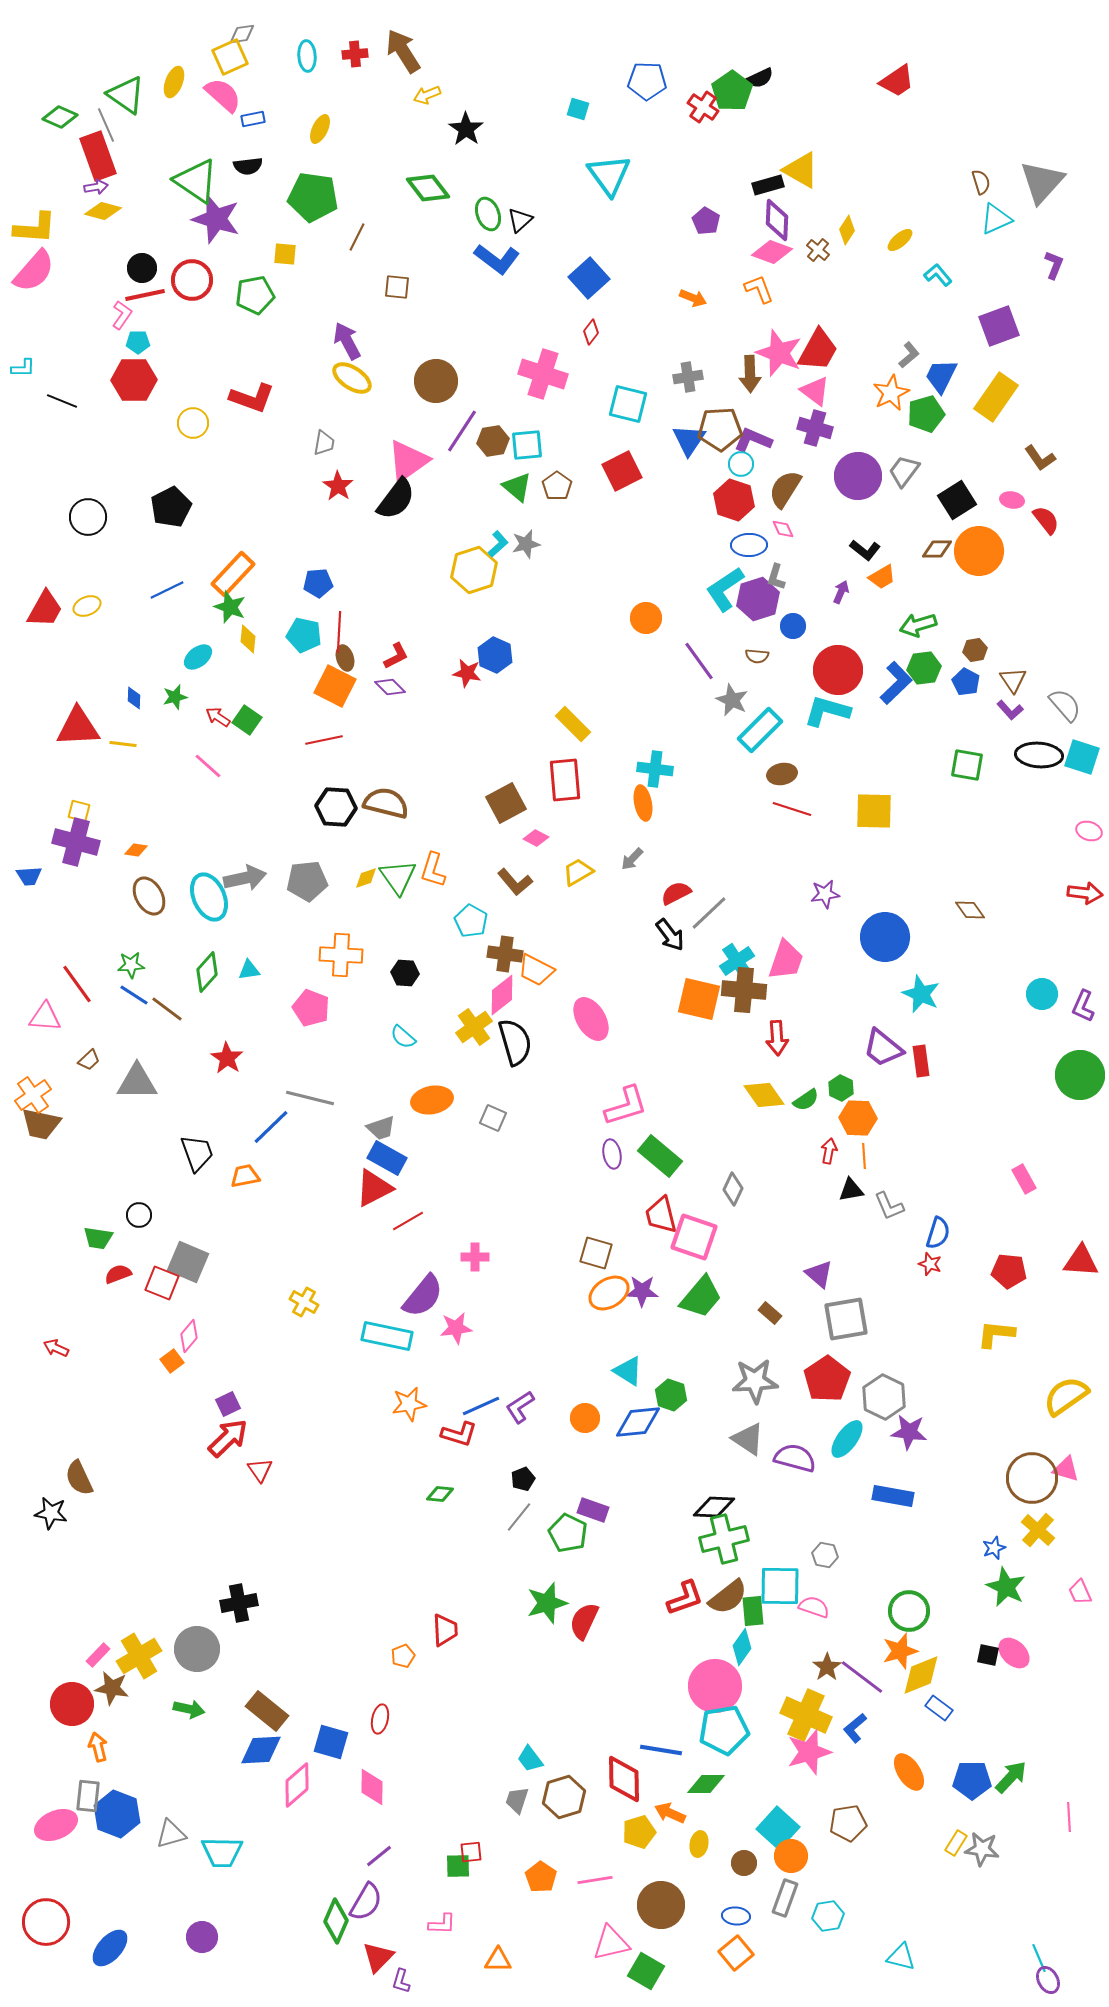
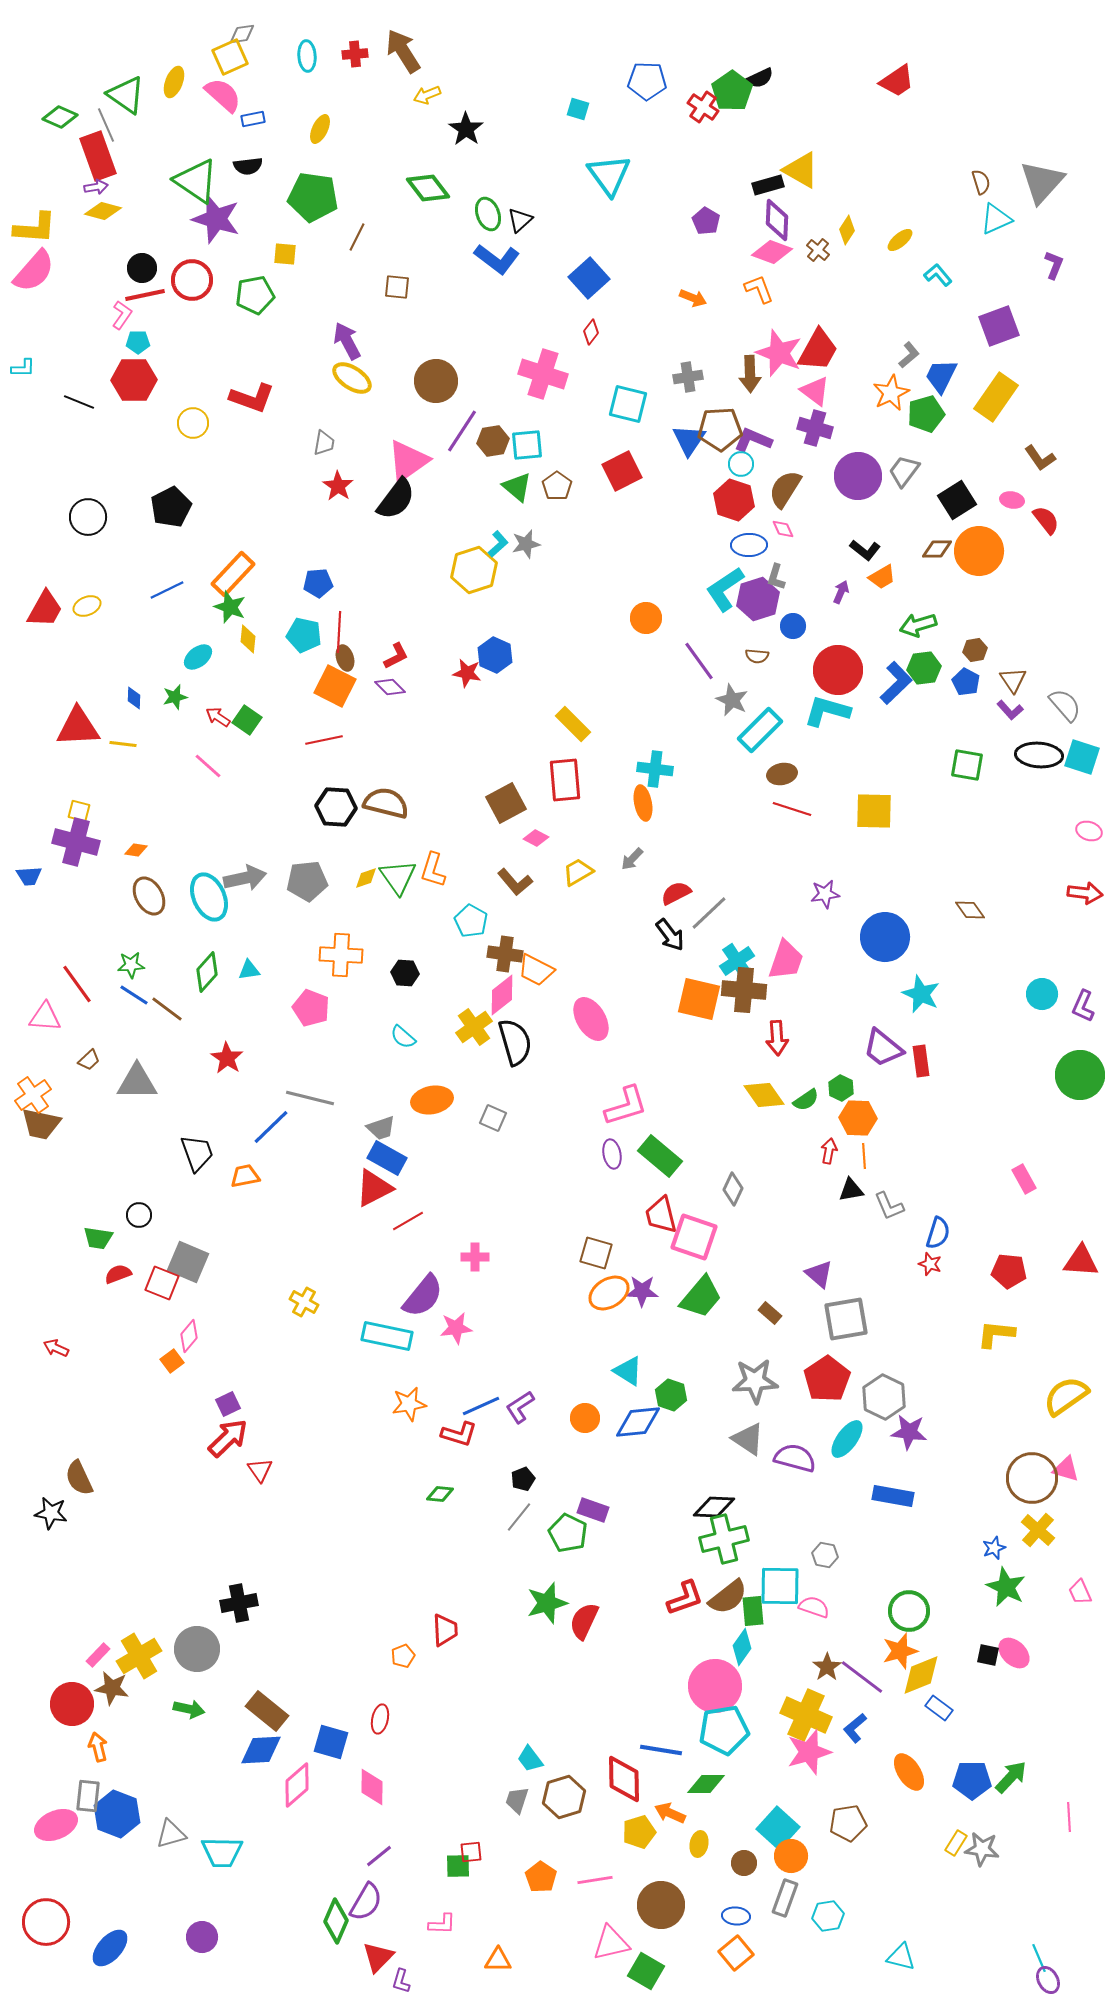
black line at (62, 401): moved 17 px right, 1 px down
